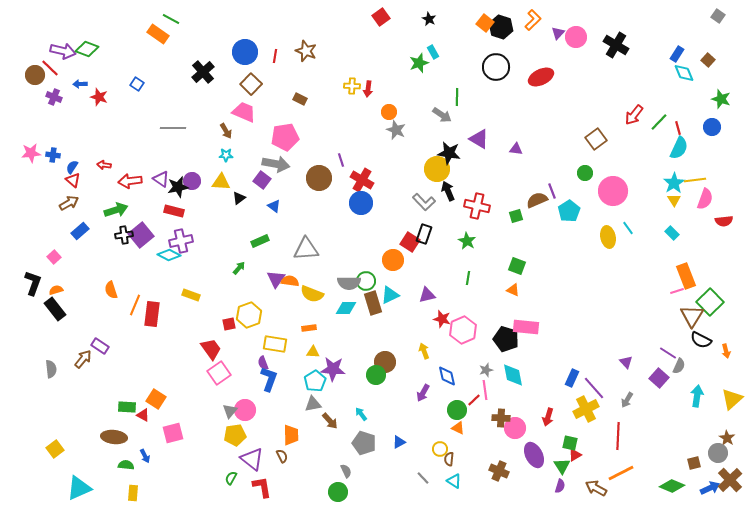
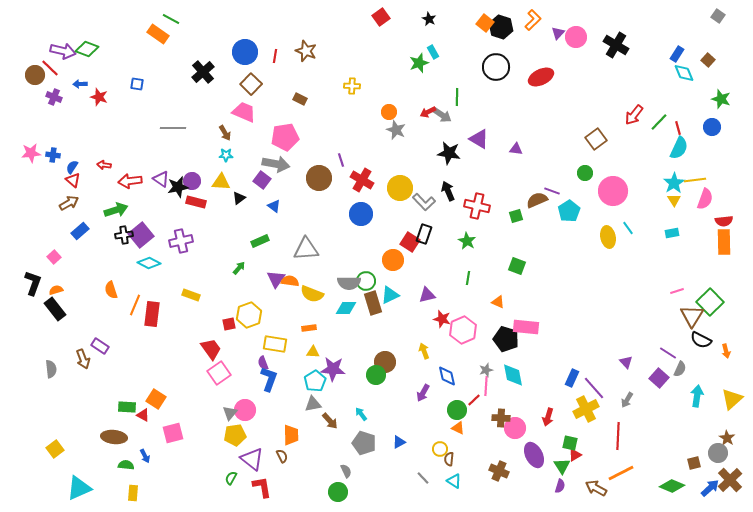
blue square at (137, 84): rotated 24 degrees counterclockwise
red arrow at (368, 89): moved 60 px right, 23 px down; rotated 56 degrees clockwise
brown arrow at (226, 131): moved 1 px left, 2 px down
yellow circle at (437, 169): moved 37 px left, 19 px down
purple line at (552, 191): rotated 49 degrees counterclockwise
blue circle at (361, 203): moved 11 px down
red rectangle at (174, 211): moved 22 px right, 9 px up
cyan rectangle at (672, 233): rotated 56 degrees counterclockwise
cyan diamond at (169, 255): moved 20 px left, 8 px down
orange rectangle at (686, 276): moved 38 px right, 34 px up; rotated 20 degrees clockwise
orange triangle at (513, 290): moved 15 px left, 12 px down
brown arrow at (83, 359): rotated 120 degrees clockwise
gray semicircle at (679, 366): moved 1 px right, 3 px down
pink line at (485, 390): moved 1 px right, 4 px up; rotated 12 degrees clockwise
gray triangle at (230, 411): moved 2 px down
blue arrow at (710, 488): rotated 18 degrees counterclockwise
